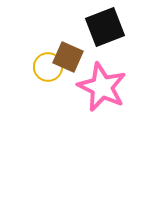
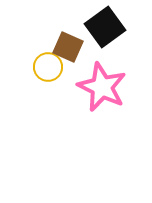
black square: rotated 15 degrees counterclockwise
brown square: moved 10 px up
